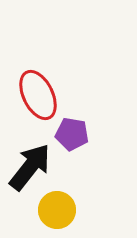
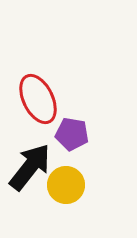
red ellipse: moved 4 px down
yellow circle: moved 9 px right, 25 px up
